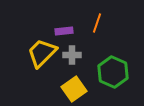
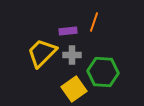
orange line: moved 3 px left, 1 px up
purple rectangle: moved 4 px right
green hexagon: moved 10 px left; rotated 20 degrees counterclockwise
